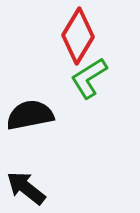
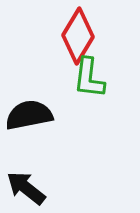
green L-shape: rotated 51 degrees counterclockwise
black semicircle: moved 1 px left
